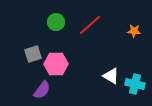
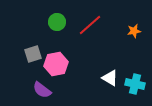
green circle: moved 1 px right
orange star: rotated 16 degrees counterclockwise
pink hexagon: rotated 10 degrees counterclockwise
white triangle: moved 1 px left, 2 px down
purple semicircle: rotated 90 degrees clockwise
